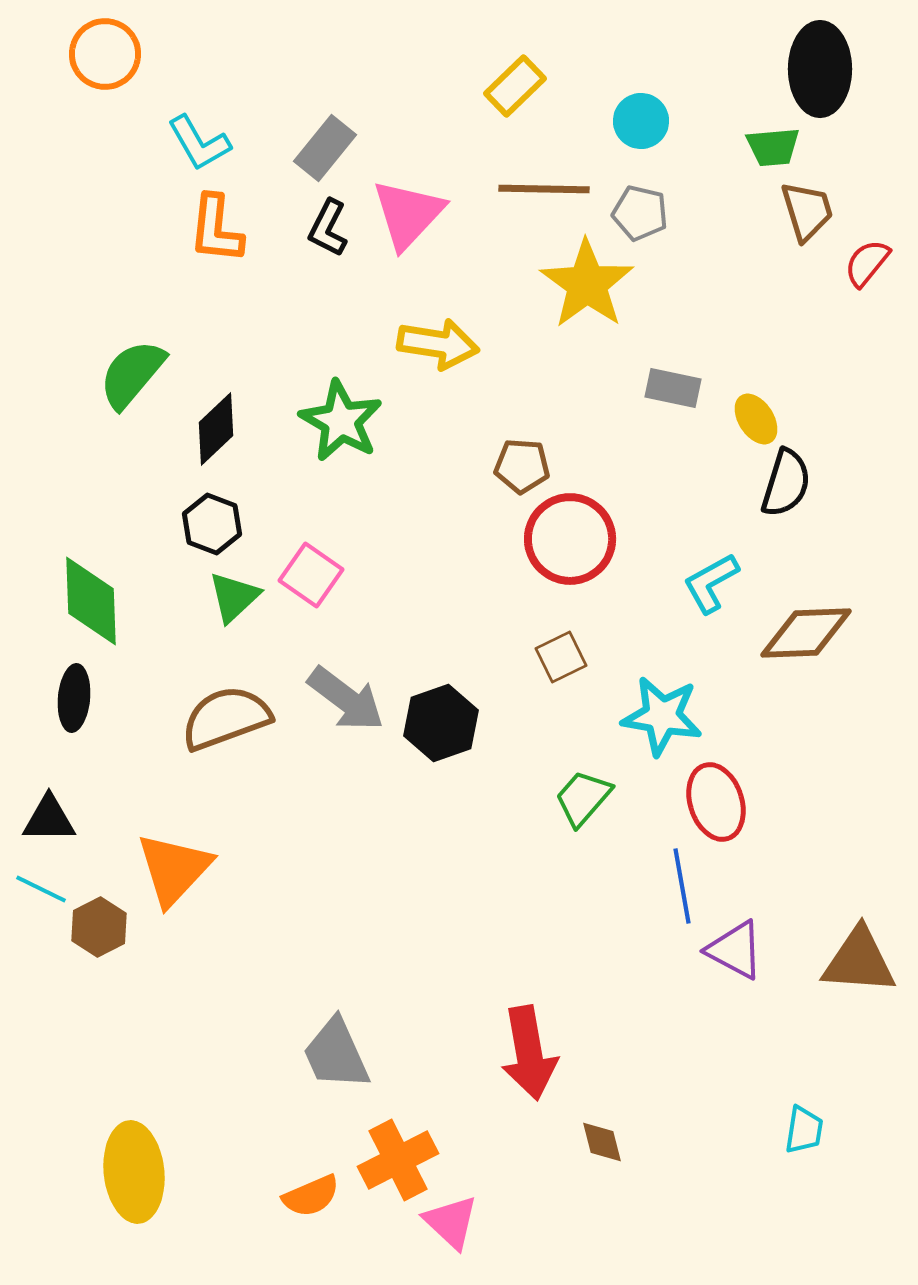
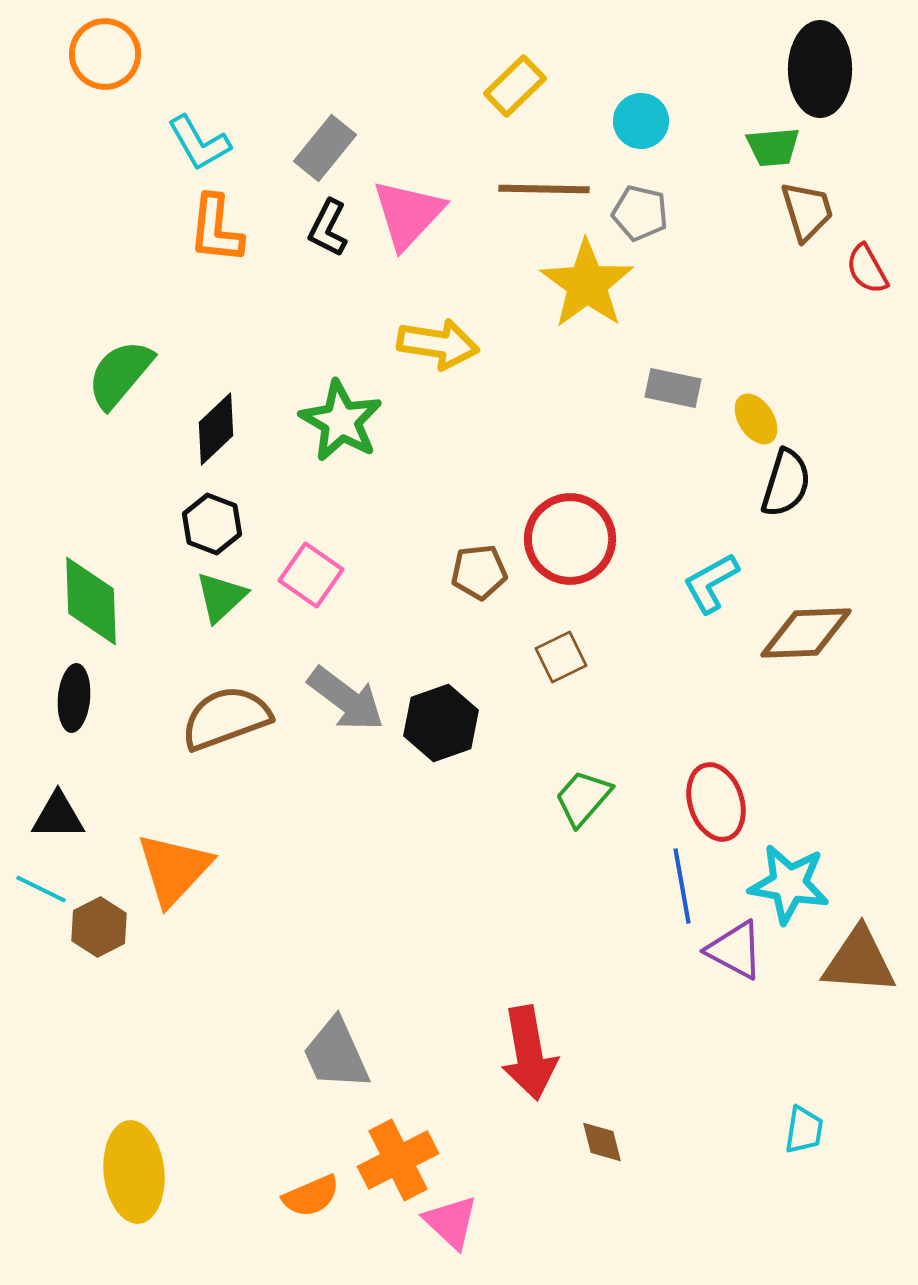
red semicircle at (867, 263): moved 6 px down; rotated 68 degrees counterclockwise
green semicircle at (132, 374): moved 12 px left
brown pentagon at (522, 466): moved 43 px left, 106 px down; rotated 10 degrees counterclockwise
green triangle at (234, 597): moved 13 px left
cyan star at (662, 716): moved 127 px right, 168 px down
black triangle at (49, 819): moved 9 px right, 3 px up
